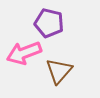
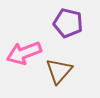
purple pentagon: moved 19 px right
